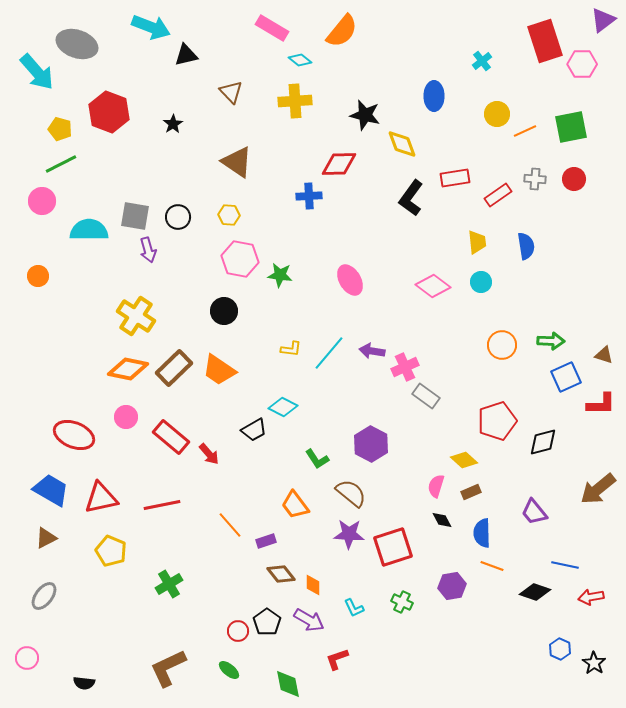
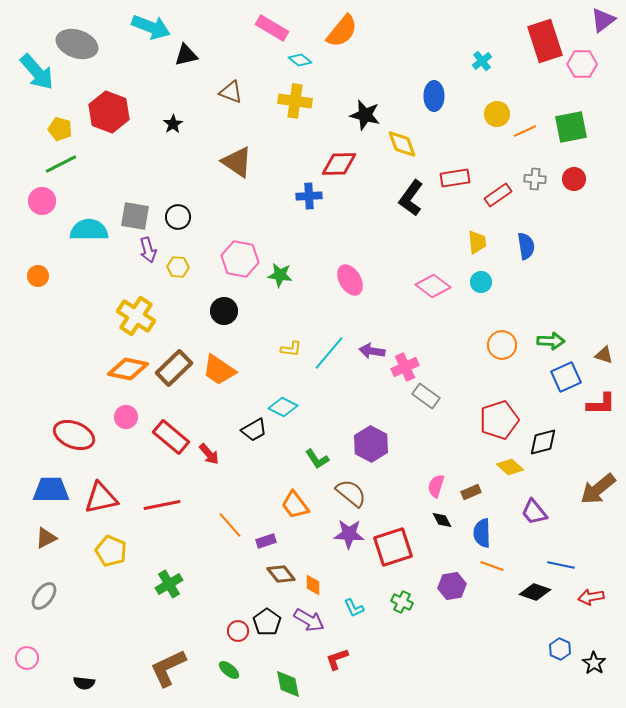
brown triangle at (231, 92): rotated 25 degrees counterclockwise
yellow cross at (295, 101): rotated 12 degrees clockwise
yellow hexagon at (229, 215): moved 51 px left, 52 px down
red pentagon at (497, 421): moved 2 px right, 1 px up
yellow diamond at (464, 460): moved 46 px right, 7 px down
blue trapezoid at (51, 490): rotated 30 degrees counterclockwise
blue line at (565, 565): moved 4 px left
